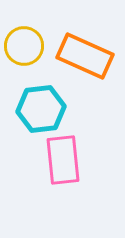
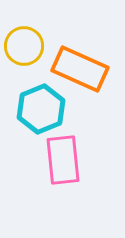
orange rectangle: moved 5 px left, 13 px down
cyan hexagon: rotated 15 degrees counterclockwise
